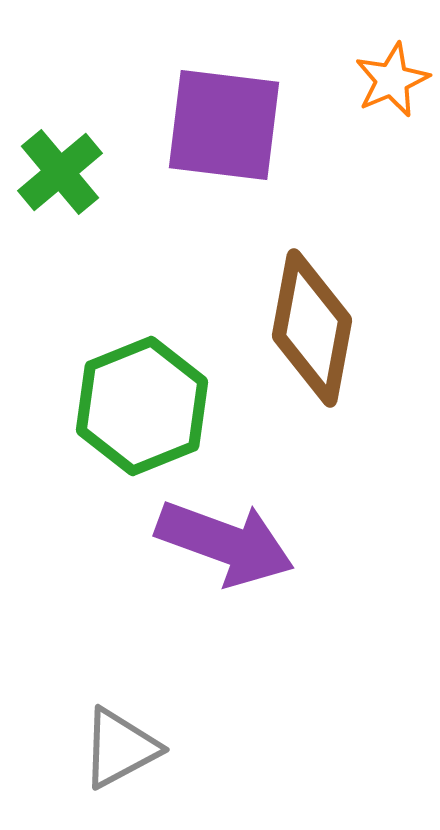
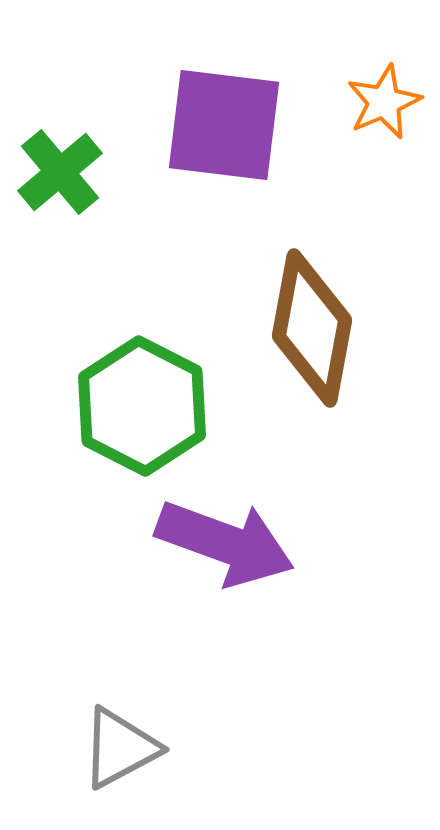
orange star: moved 8 px left, 22 px down
green hexagon: rotated 11 degrees counterclockwise
